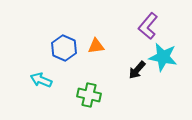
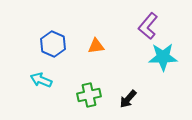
blue hexagon: moved 11 px left, 4 px up
cyan star: rotated 12 degrees counterclockwise
black arrow: moved 9 px left, 29 px down
green cross: rotated 25 degrees counterclockwise
